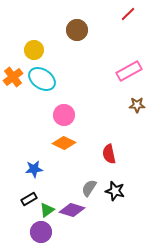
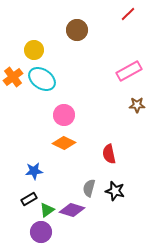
blue star: moved 2 px down
gray semicircle: rotated 18 degrees counterclockwise
